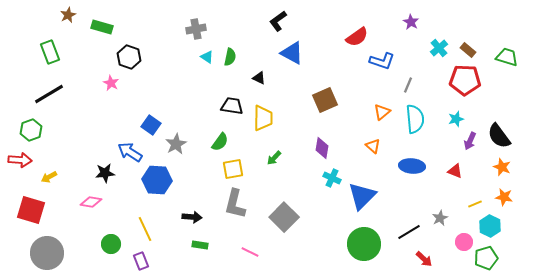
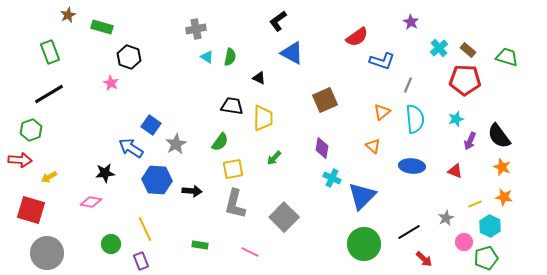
blue arrow at (130, 152): moved 1 px right, 4 px up
black arrow at (192, 217): moved 26 px up
gray star at (440, 218): moved 6 px right
